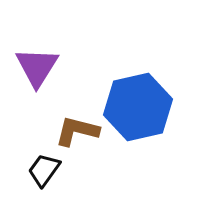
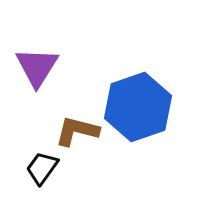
blue hexagon: rotated 6 degrees counterclockwise
black trapezoid: moved 2 px left, 2 px up
